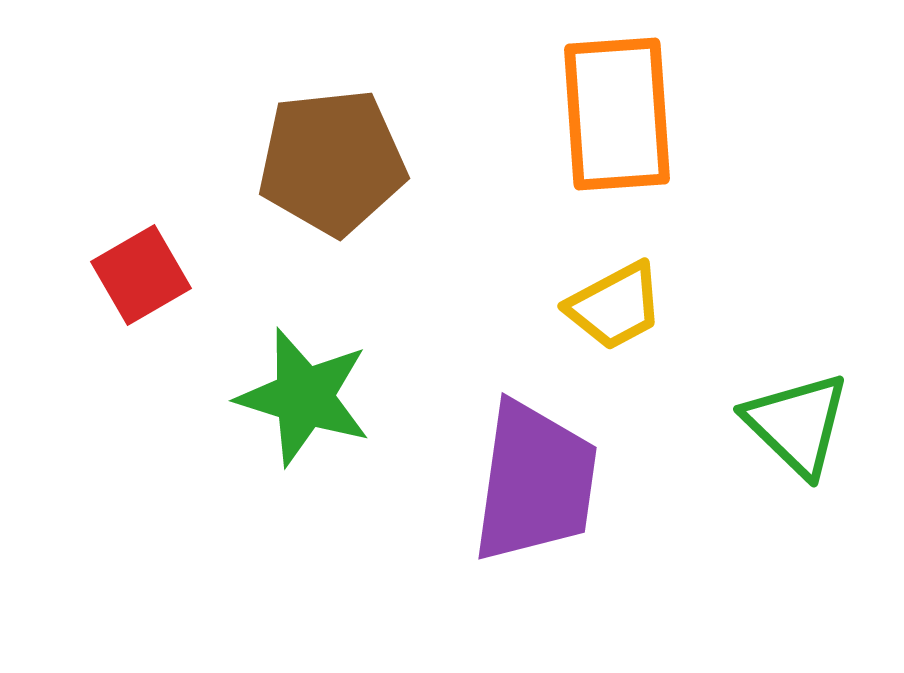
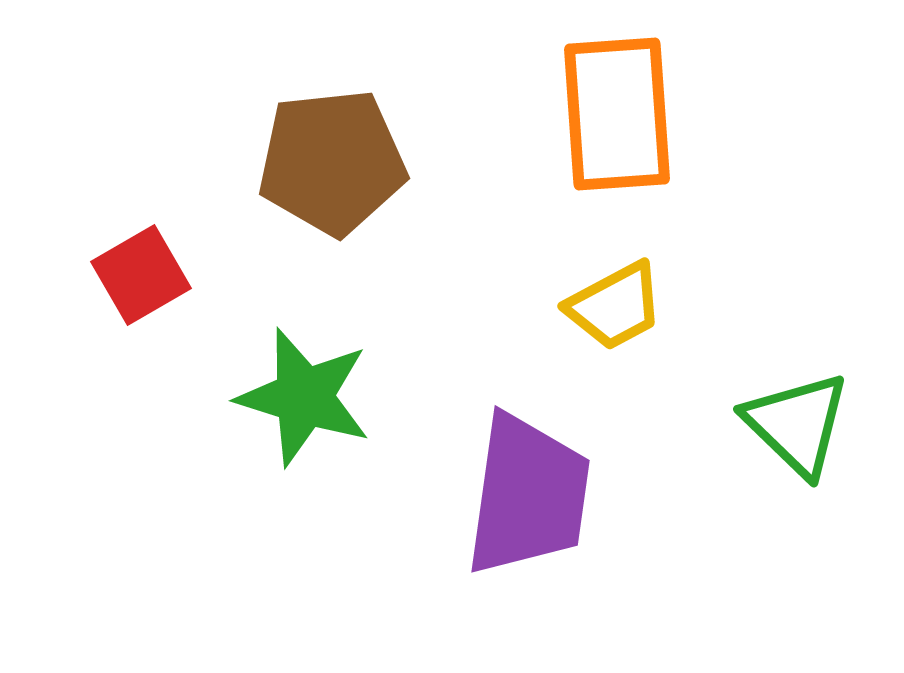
purple trapezoid: moved 7 px left, 13 px down
